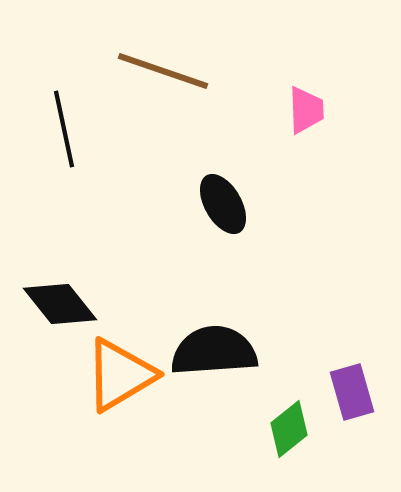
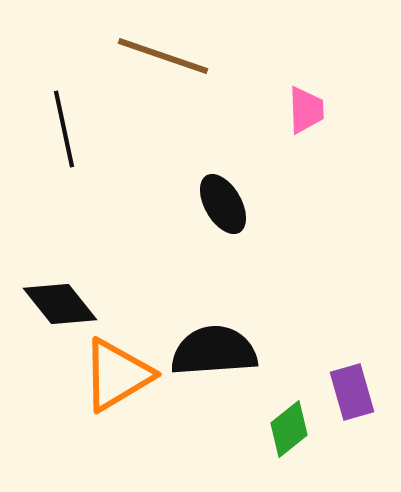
brown line: moved 15 px up
orange triangle: moved 3 px left
